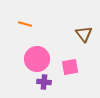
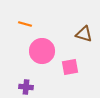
brown triangle: rotated 36 degrees counterclockwise
pink circle: moved 5 px right, 8 px up
purple cross: moved 18 px left, 5 px down
